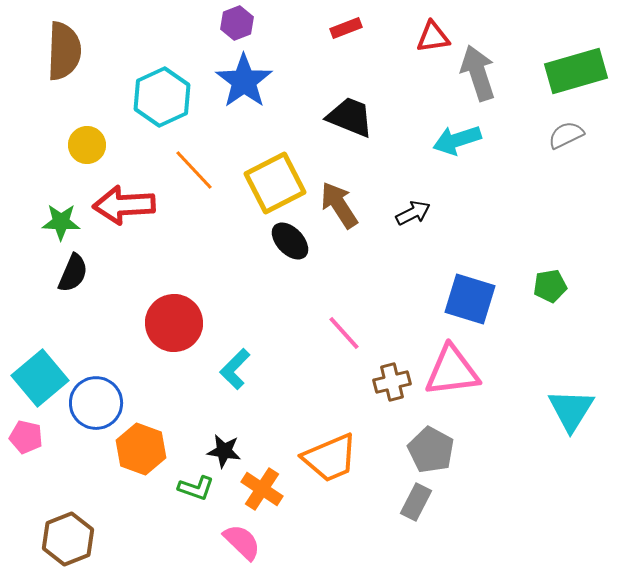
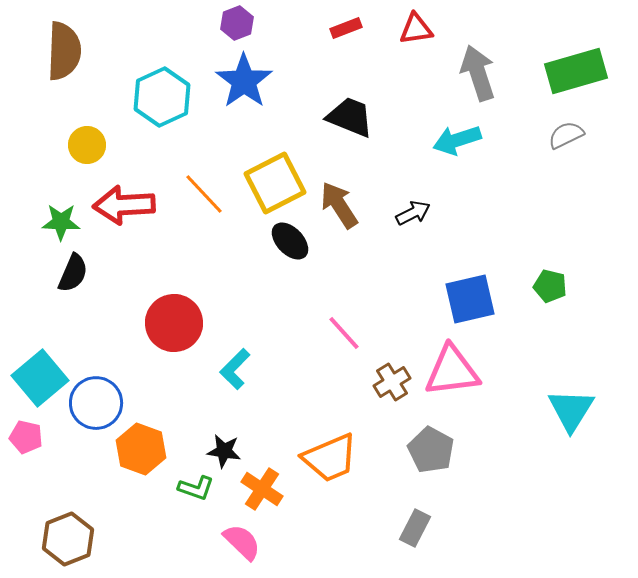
red triangle: moved 17 px left, 8 px up
orange line: moved 10 px right, 24 px down
green pentagon: rotated 24 degrees clockwise
blue square: rotated 30 degrees counterclockwise
brown cross: rotated 18 degrees counterclockwise
gray rectangle: moved 1 px left, 26 px down
